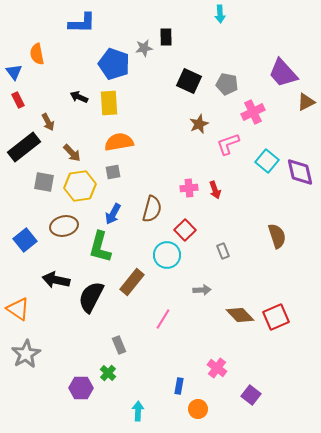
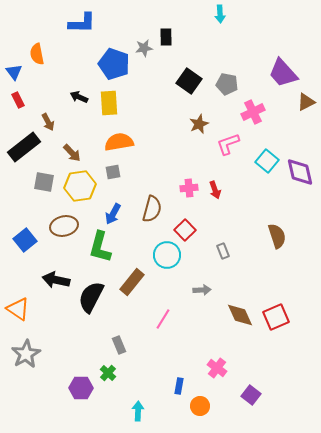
black square at (189, 81): rotated 10 degrees clockwise
brown diamond at (240, 315): rotated 20 degrees clockwise
orange circle at (198, 409): moved 2 px right, 3 px up
